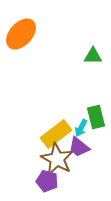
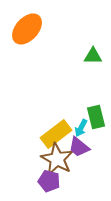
orange ellipse: moved 6 px right, 5 px up
purple pentagon: moved 2 px right
